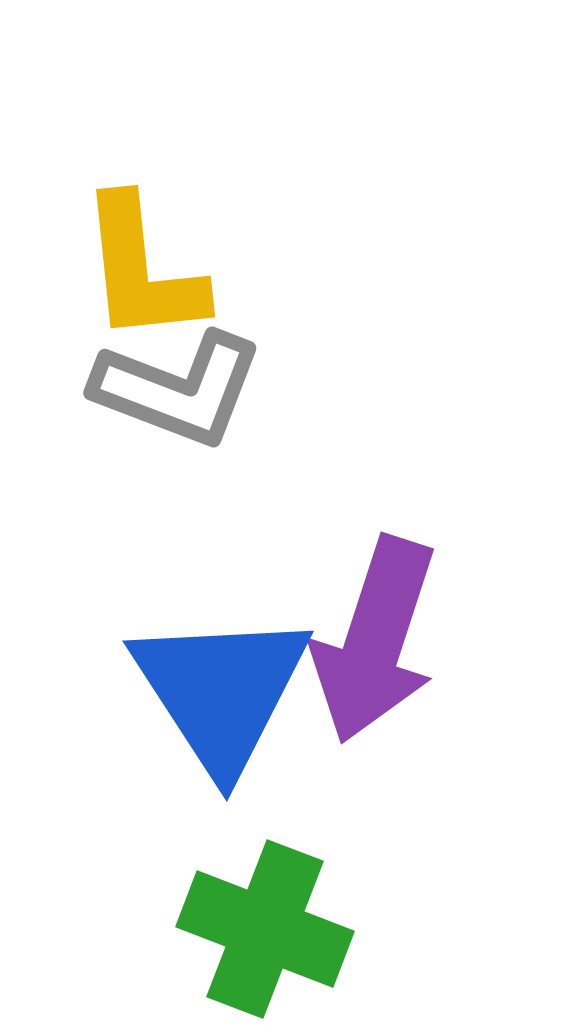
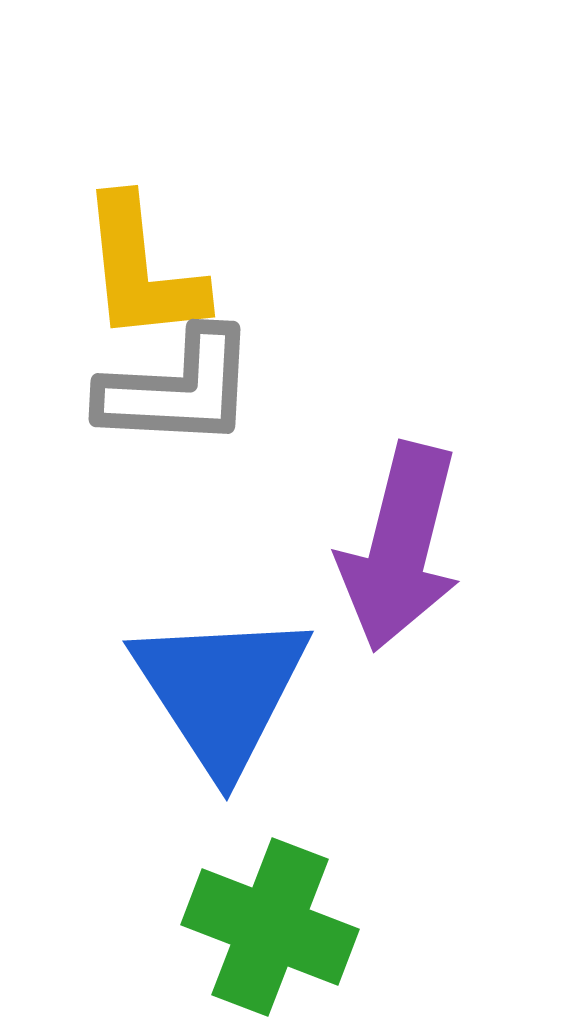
gray L-shape: rotated 18 degrees counterclockwise
purple arrow: moved 25 px right, 93 px up; rotated 4 degrees counterclockwise
green cross: moved 5 px right, 2 px up
